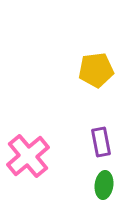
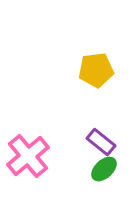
purple rectangle: rotated 40 degrees counterclockwise
green ellipse: moved 16 px up; rotated 40 degrees clockwise
